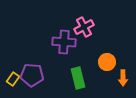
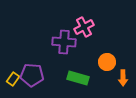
green rectangle: rotated 60 degrees counterclockwise
